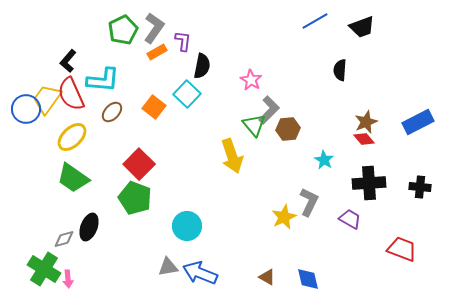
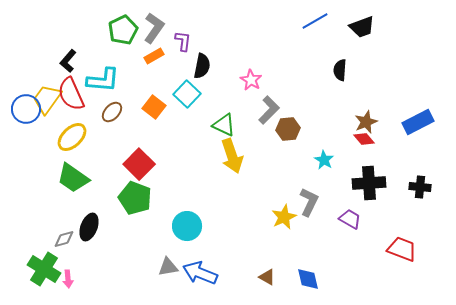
orange rectangle at (157, 52): moved 3 px left, 4 px down
green triangle at (254, 125): moved 30 px left; rotated 25 degrees counterclockwise
